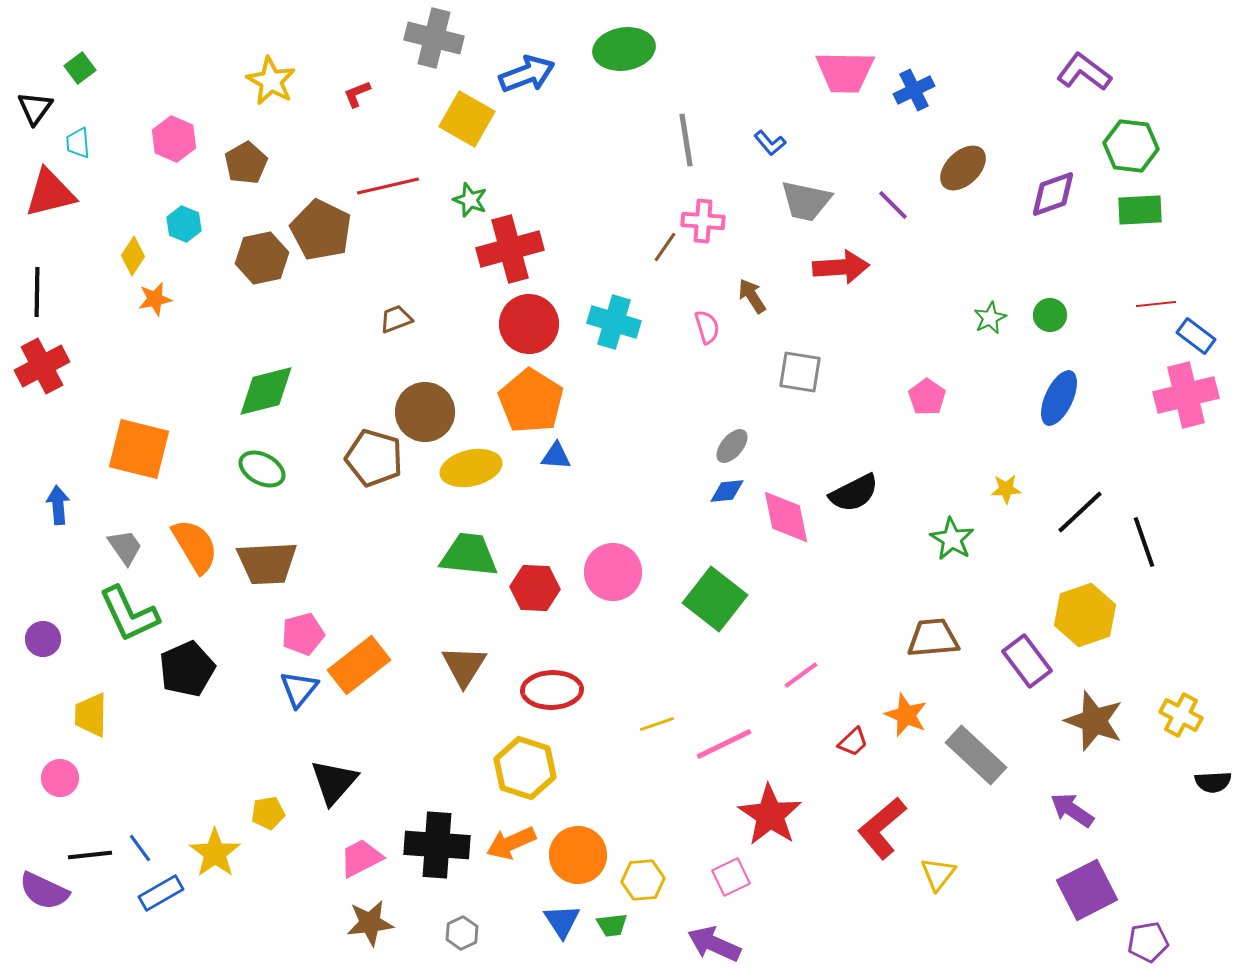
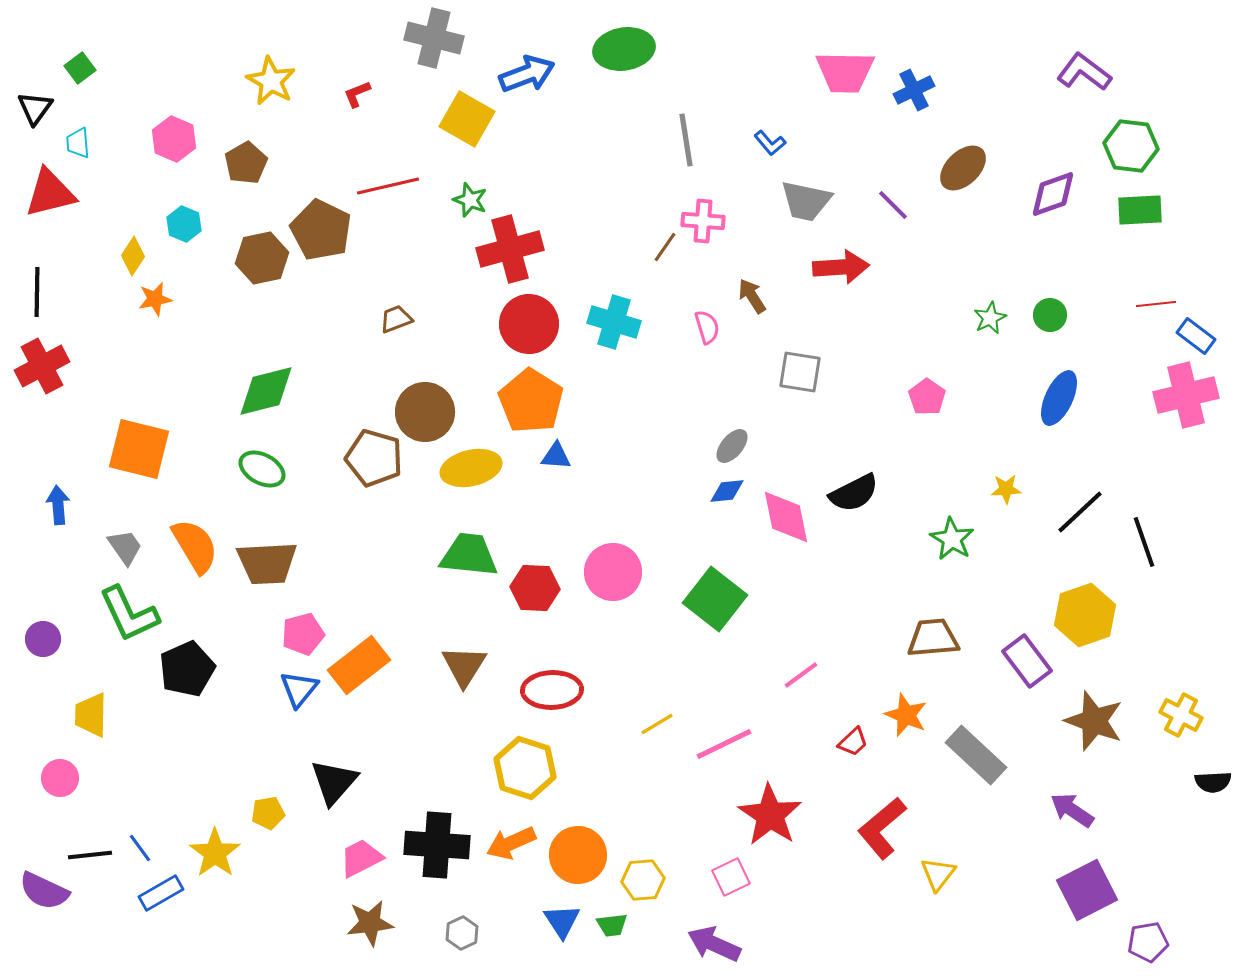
yellow line at (657, 724): rotated 12 degrees counterclockwise
